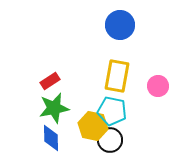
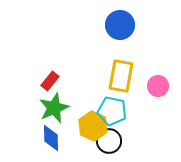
yellow rectangle: moved 4 px right
red rectangle: rotated 18 degrees counterclockwise
green star: rotated 12 degrees counterclockwise
yellow hexagon: rotated 12 degrees clockwise
black circle: moved 1 px left, 1 px down
